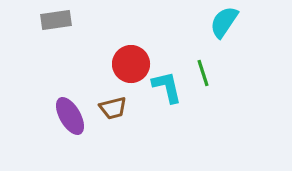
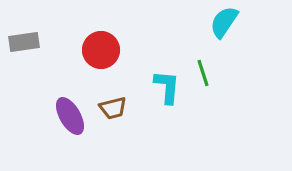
gray rectangle: moved 32 px left, 22 px down
red circle: moved 30 px left, 14 px up
cyan L-shape: rotated 18 degrees clockwise
